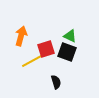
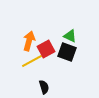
orange arrow: moved 8 px right, 5 px down
red square: rotated 12 degrees counterclockwise
black semicircle: moved 12 px left, 5 px down
